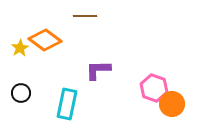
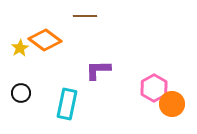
pink hexagon: rotated 12 degrees clockwise
